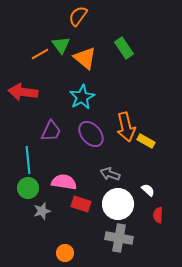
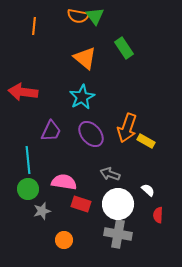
orange semicircle: rotated 115 degrees counterclockwise
green triangle: moved 34 px right, 29 px up
orange line: moved 6 px left, 28 px up; rotated 54 degrees counterclockwise
orange arrow: moved 1 px right, 1 px down; rotated 32 degrees clockwise
green circle: moved 1 px down
gray cross: moved 1 px left, 4 px up
orange circle: moved 1 px left, 13 px up
